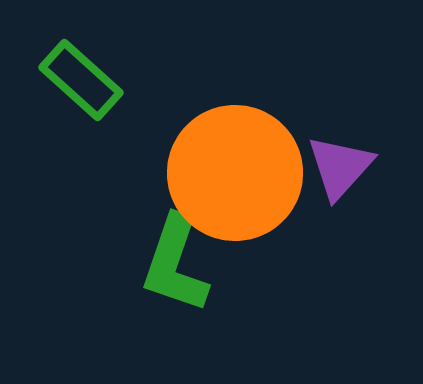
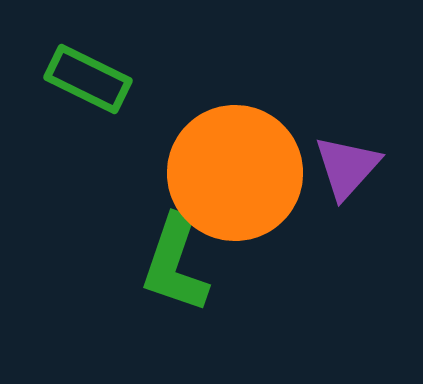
green rectangle: moved 7 px right, 1 px up; rotated 16 degrees counterclockwise
purple triangle: moved 7 px right
